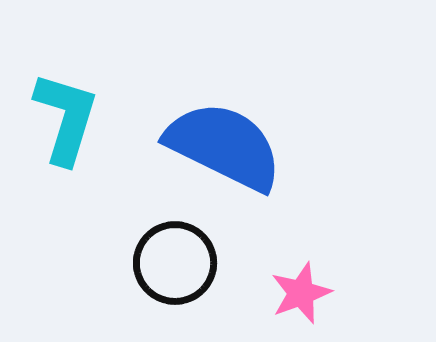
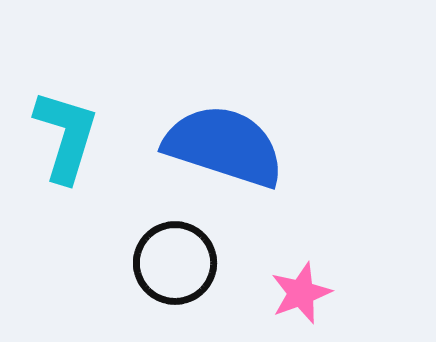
cyan L-shape: moved 18 px down
blue semicircle: rotated 8 degrees counterclockwise
